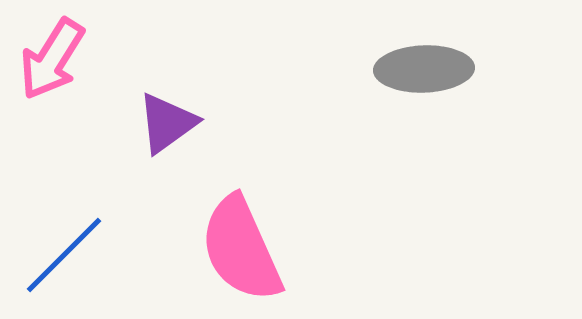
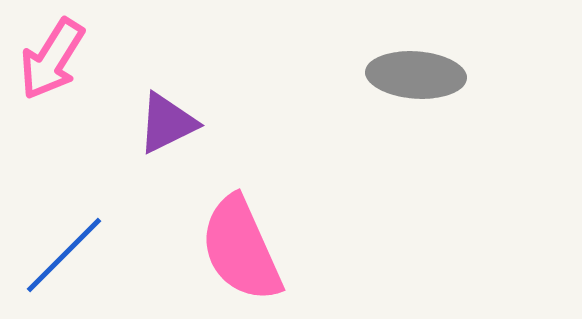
gray ellipse: moved 8 px left, 6 px down; rotated 6 degrees clockwise
purple triangle: rotated 10 degrees clockwise
